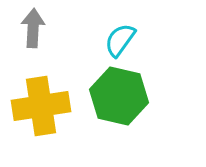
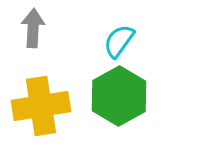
cyan semicircle: moved 1 px left, 1 px down
green hexagon: rotated 18 degrees clockwise
